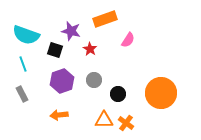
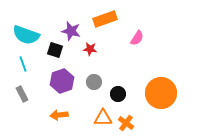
pink semicircle: moved 9 px right, 2 px up
red star: rotated 24 degrees counterclockwise
gray circle: moved 2 px down
orange triangle: moved 1 px left, 2 px up
